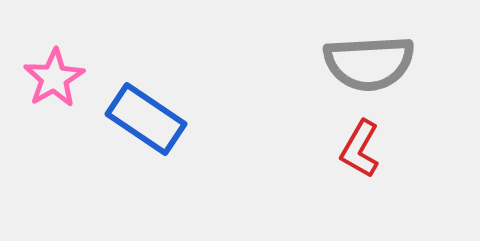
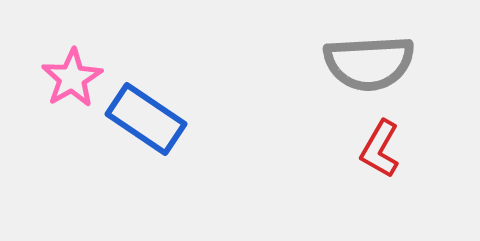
pink star: moved 18 px right
red L-shape: moved 20 px right
